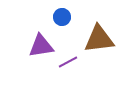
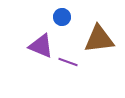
purple triangle: rotated 32 degrees clockwise
purple line: rotated 48 degrees clockwise
